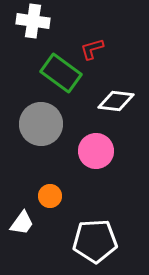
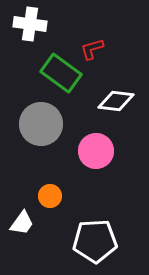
white cross: moved 3 px left, 3 px down
